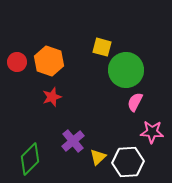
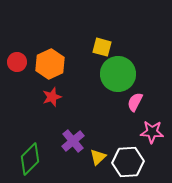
orange hexagon: moved 1 px right, 3 px down; rotated 16 degrees clockwise
green circle: moved 8 px left, 4 px down
